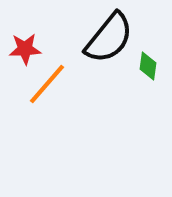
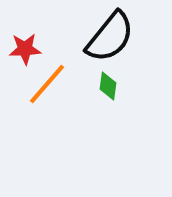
black semicircle: moved 1 px right, 1 px up
green diamond: moved 40 px left, 20 px down
